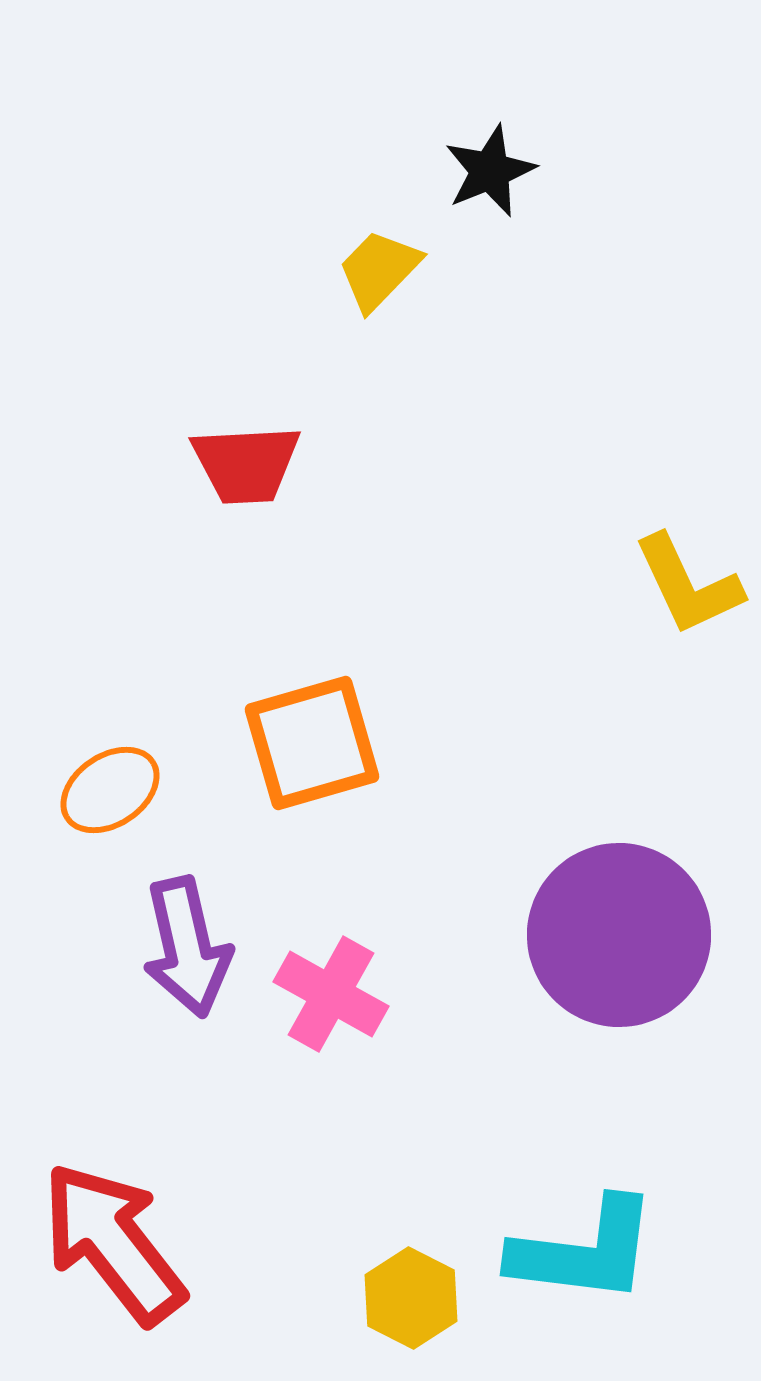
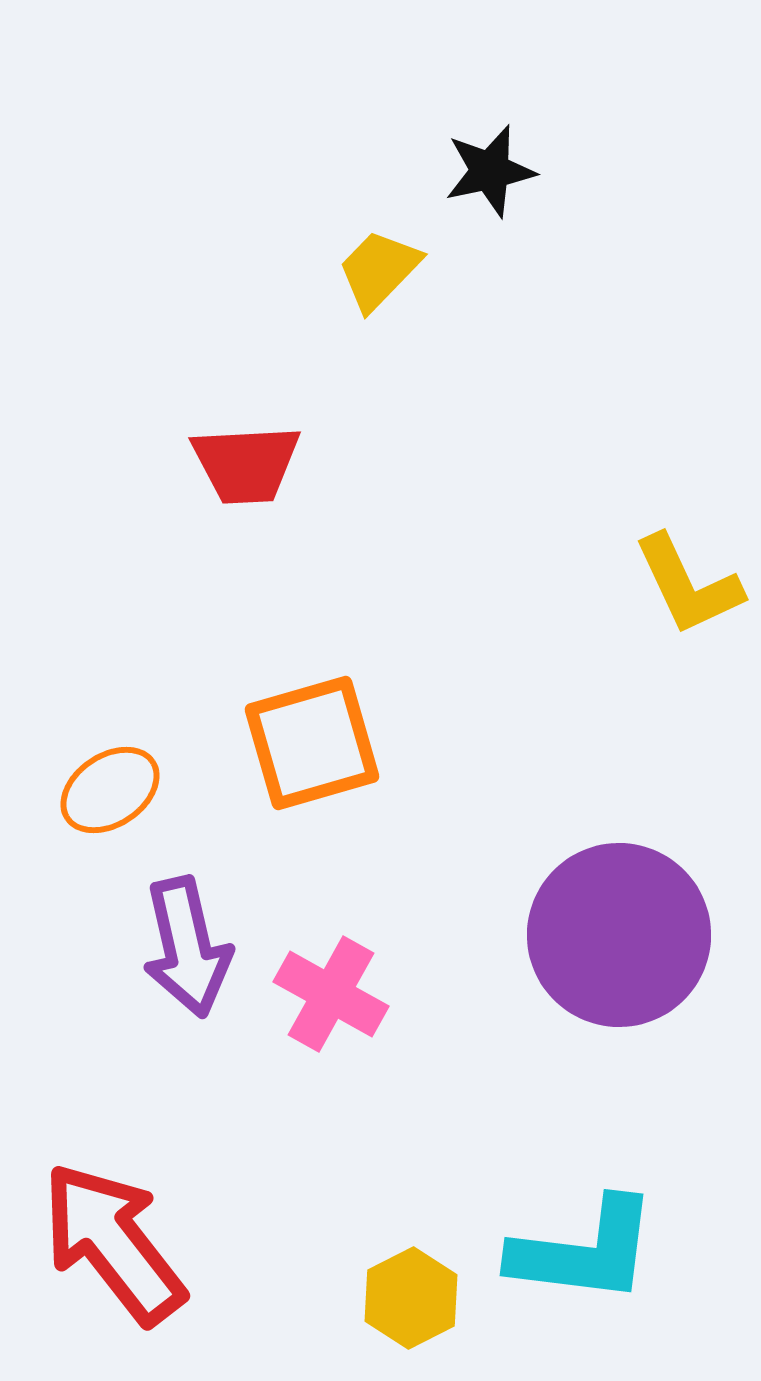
black star: rotated 10 degrees clockwise
yellow hexagon: rotated 6 degrees clockwise
